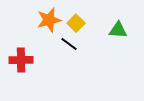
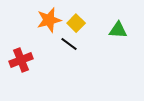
red cross: rotated 20 degrees counterclockwise
